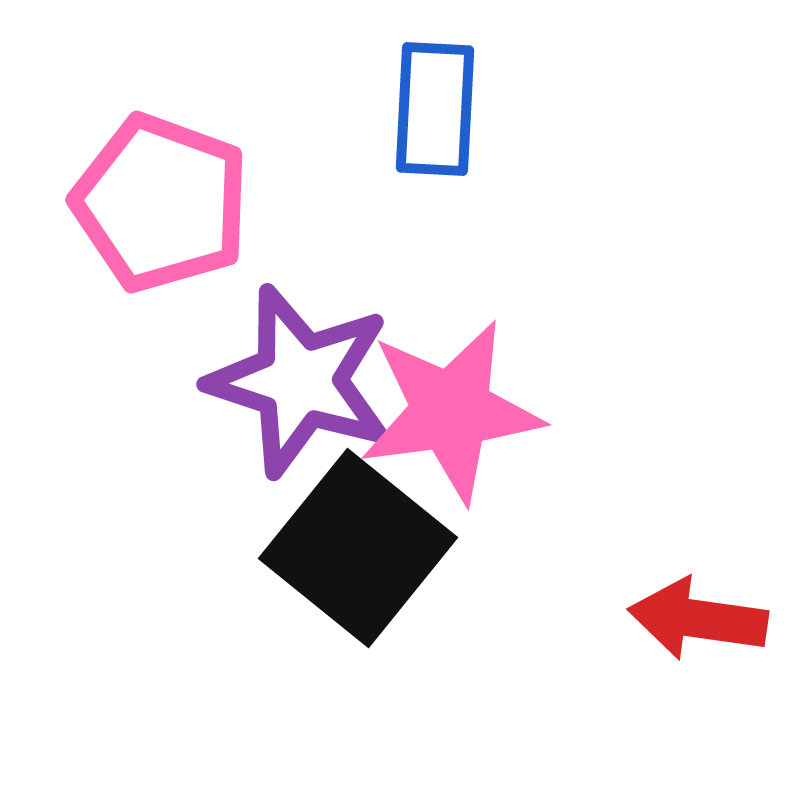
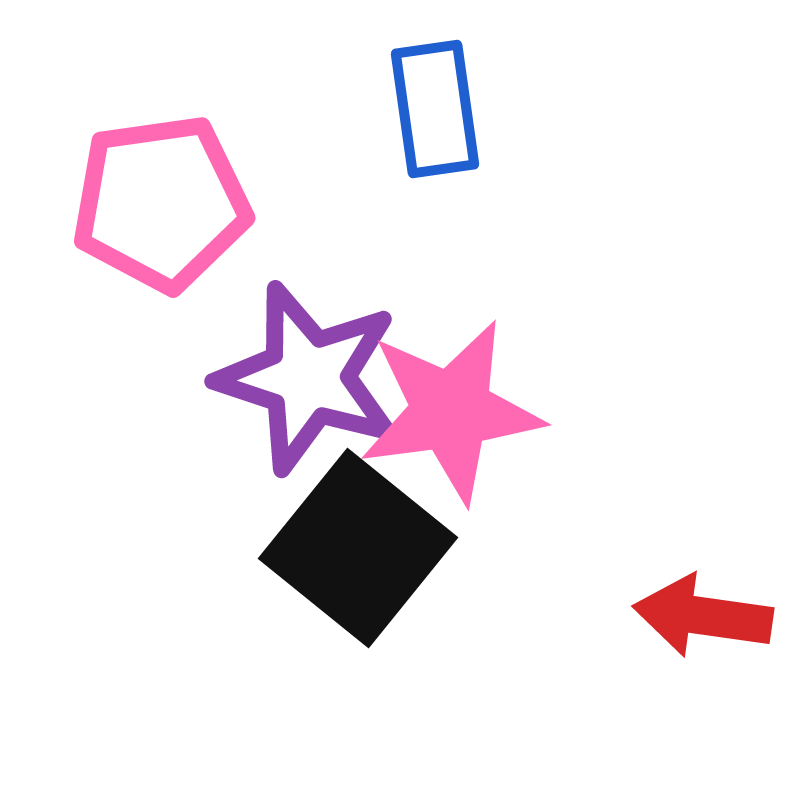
blue rectangle: rotated 11 degrees counterclockwise
pink pentagon: rotated 28 degrees counterclockwise
purple star: moved 8 px right, 3 px up
red arrow: moved 5 px right, 3 px up
